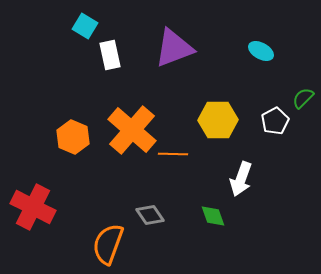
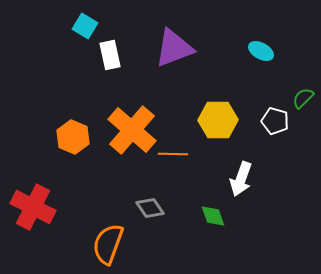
white pentagon: rotated 28 degrees counterclockwise
gray diamond: moved 7 px up
